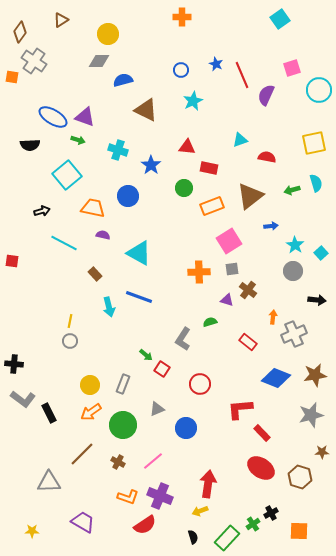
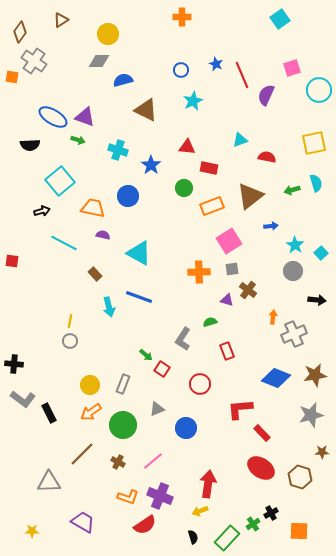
cyan square at (67, 175): moved 7 px left, 6 px down
red rectangle at (248, 342): moved 21 px left, 9 px down; rotated 30 degrees clockwise
